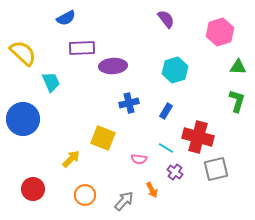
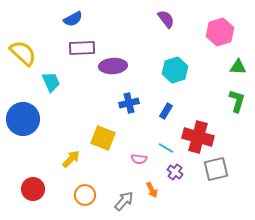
blue semicircle: moved 7 px right, 1 px down
